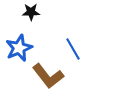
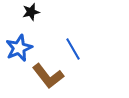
black star: rotated 12 degrees counterclockwise
